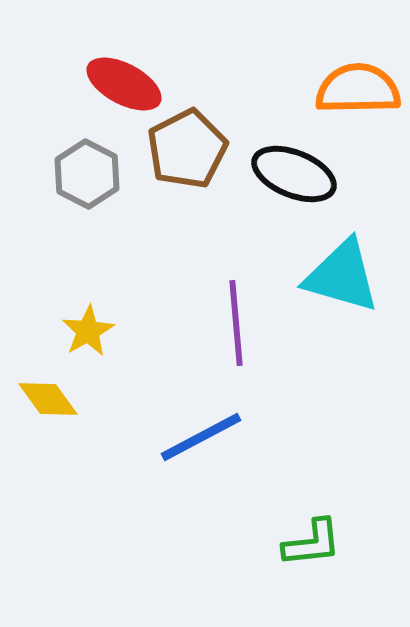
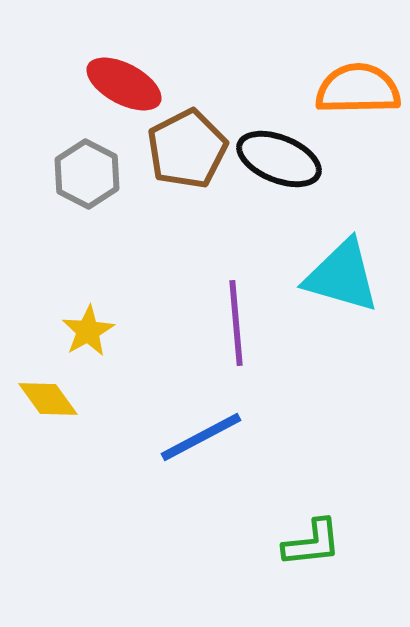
black ellipse: moved 15 px left, 15 px up
